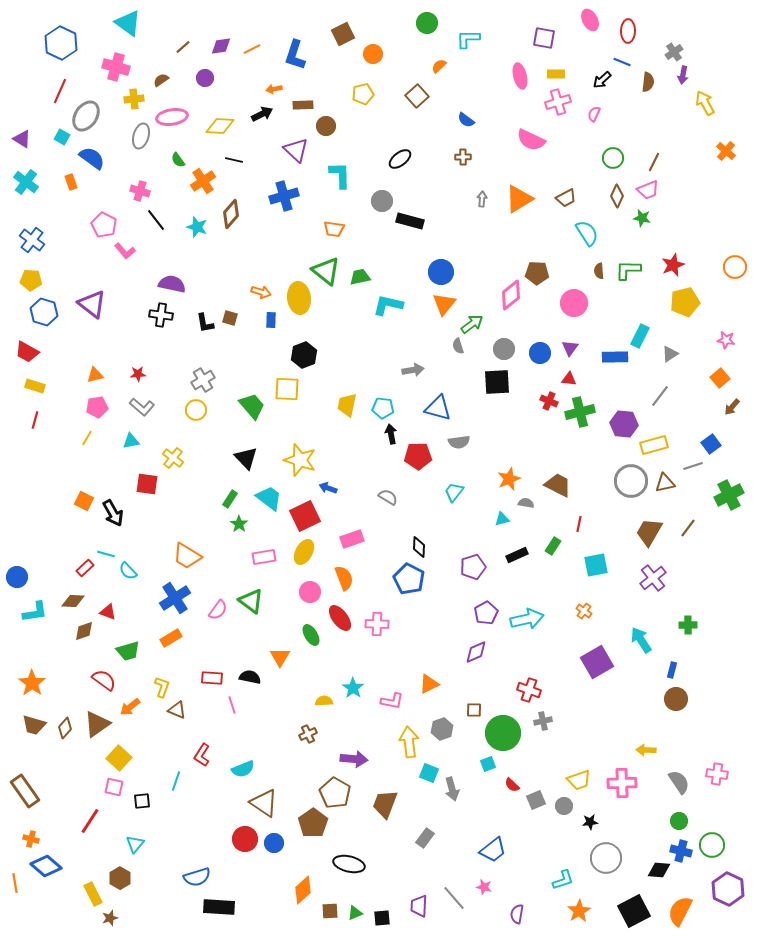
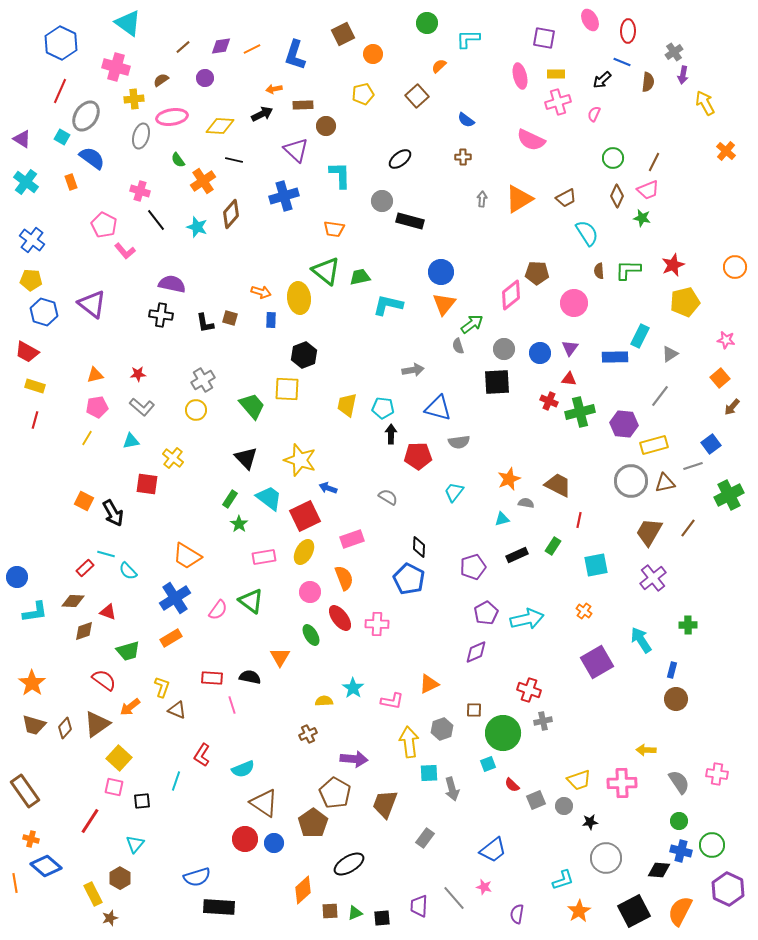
black arrow at (391, 434): rotated 12 degrees clockwise
red line at (579, 524): moved 4 px up
cyan square at (429, 773): rotated 24 degrees counterclockwise
black ellipse at (349, 864): rotated 44 degrees counterclockwise
